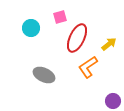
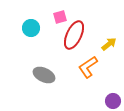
red ellipse: moved 3 px left, 3 px up
